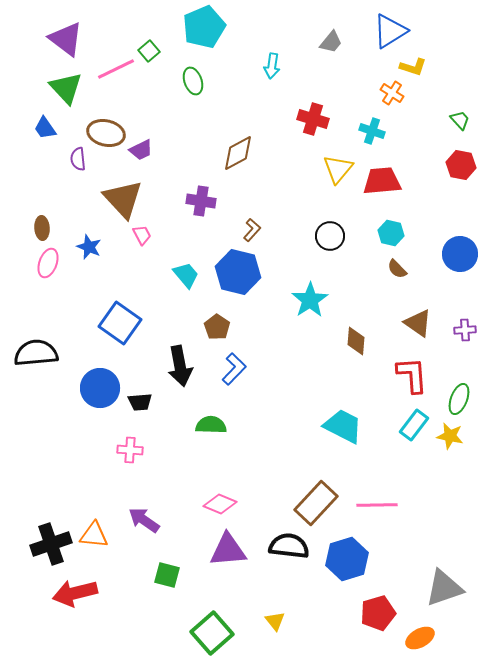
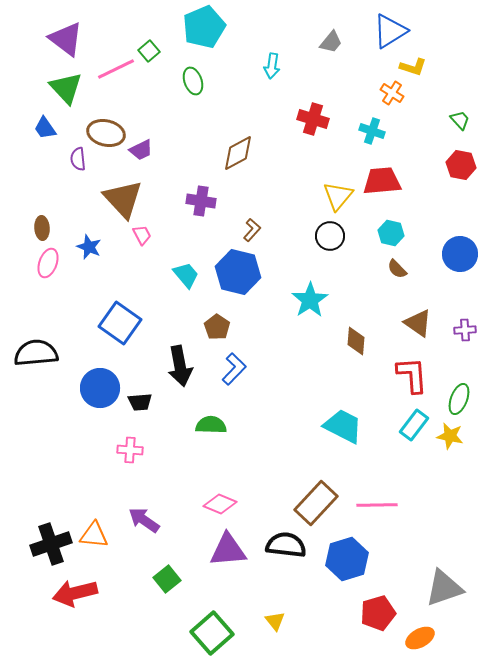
yellow triangle at (338, 169): moved 27 px down
black semicircle at (289, 546): moved 3 px left, 1 px up
green square at (167, 575): moved 4 px down; rotated 36 degrees clockwise
